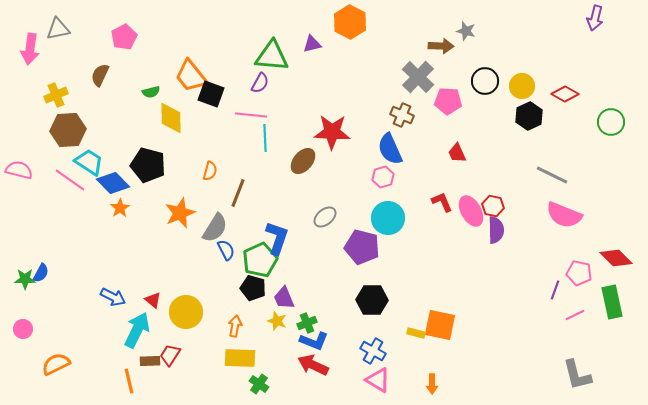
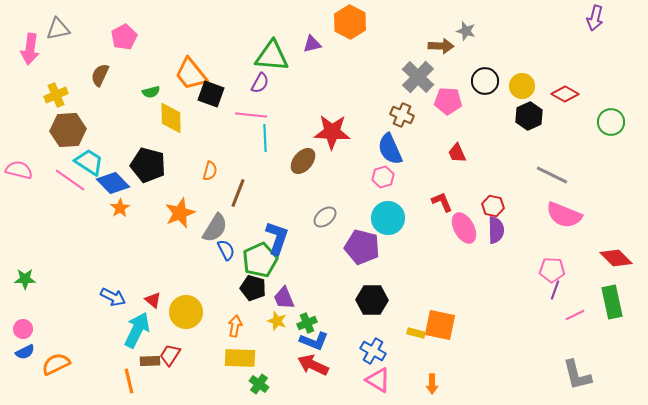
orange trapezoid at (191, 76): moved 2 px up
pink ellipse at (471, 211): moved 7 px left, 17 px down
blue semicircle at (41, 273): moved 16 px left, 79 px down; rotated 36 degrees clockwise
pink pentagon at (579, 273): moved 27 px left, 3 px up; rotated 10 degrees counterclockwise
